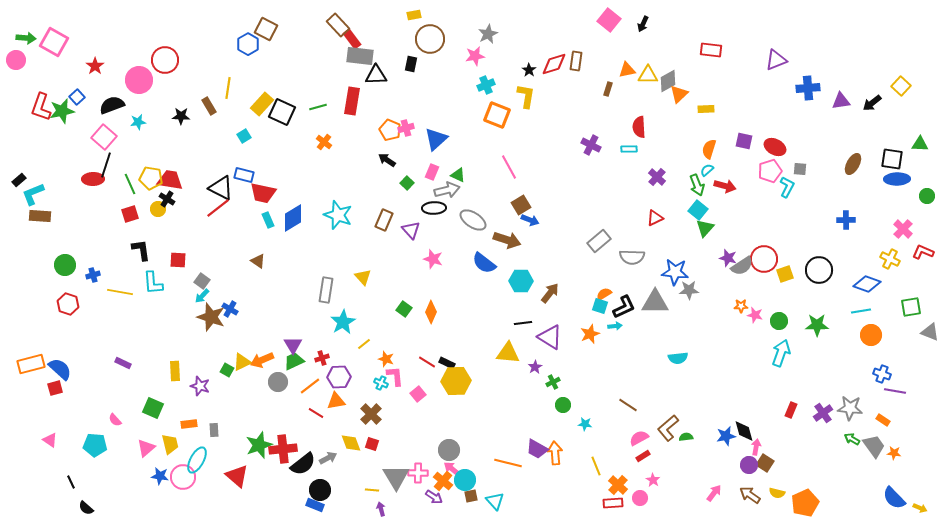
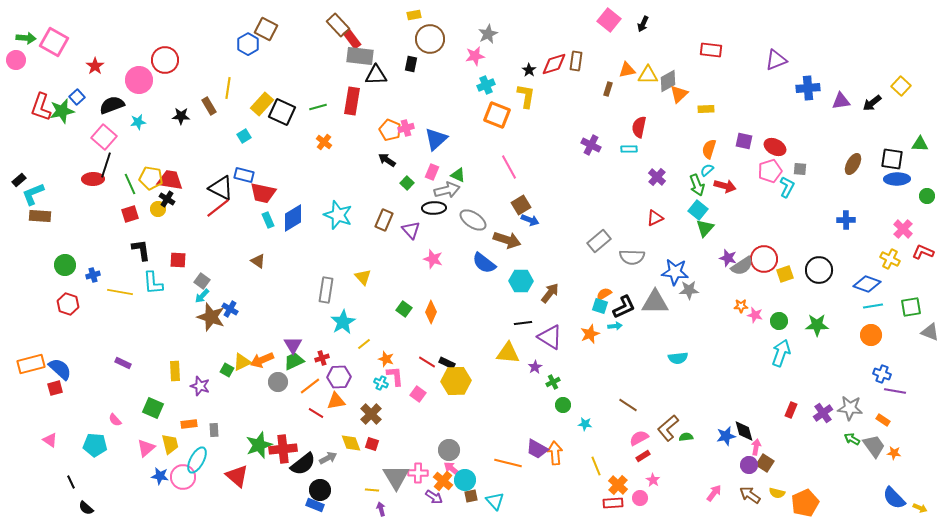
red semicircle at (639, 127): rotated 15 degrees clockwise
cyan line at (861, 311): moved 12 px right, 5 px up
pink square at (418, 394): rotated 14 degrees counterclockwise
